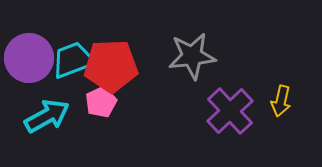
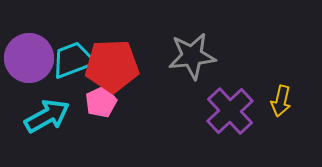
red pentagon: moved 1 px right
